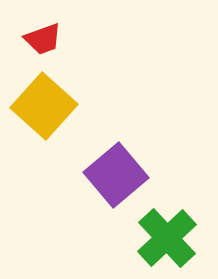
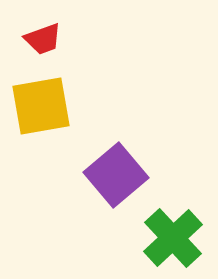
yellow square: moved 3 px left; rotated 38 degrees clockwise
green cross: moved 6 px right
